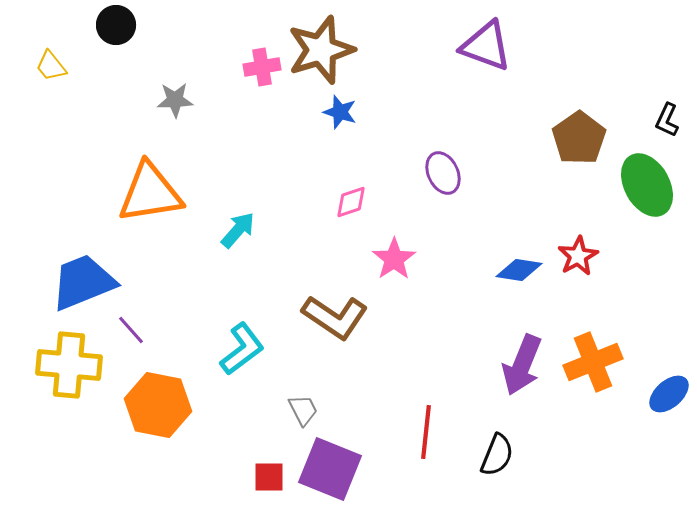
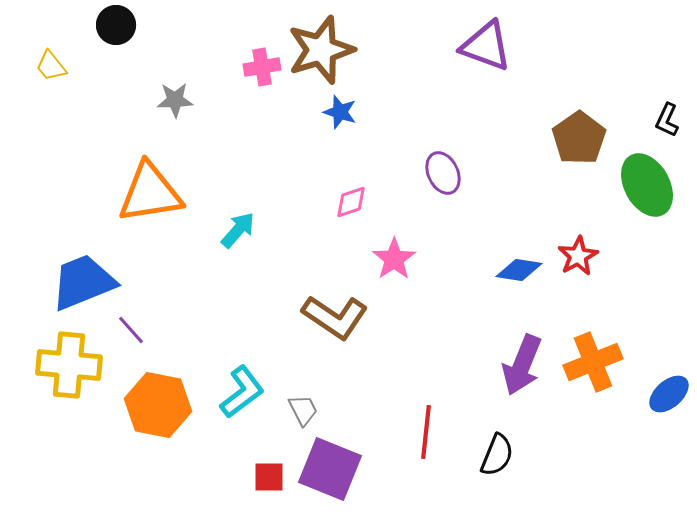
cyan L-shape: moved 43 px down
